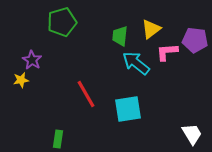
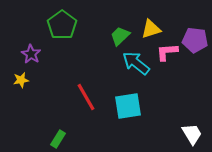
green pentagon: moved 3 px down; rotated 20 degrees counterclockwise
yellow triangle: rotated 20 degrees clockwise
green trapezoid: rotated 40 degrees clockwise
purple star: moved 1 px left, 6 px up
red line: moved 3 px down
cyan square: moved 3 px up
green rectangle: rotated 24 degrees clockwise
